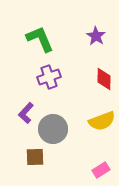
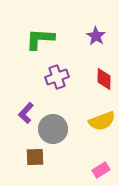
green L-shape: rotated 64 degrees counterclockwise
purple cross: moved 8 px right
